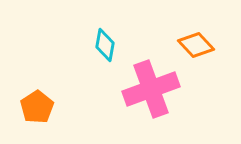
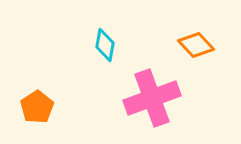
pink cross: moved 1 px right, 9 px down
